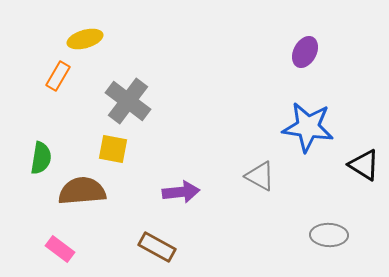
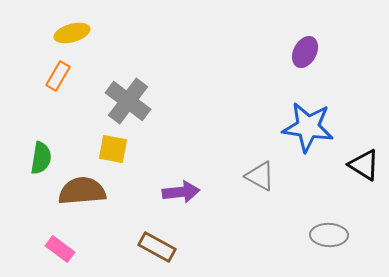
yellow ellipse: moved 13 px left, 6 px up
